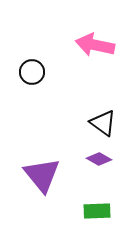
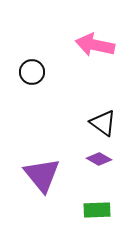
green rectangle: moved 1 px up
